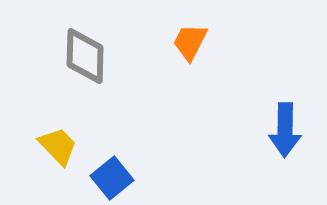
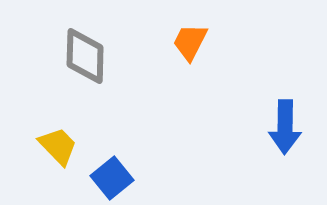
blue arrow: moved 3 px up
